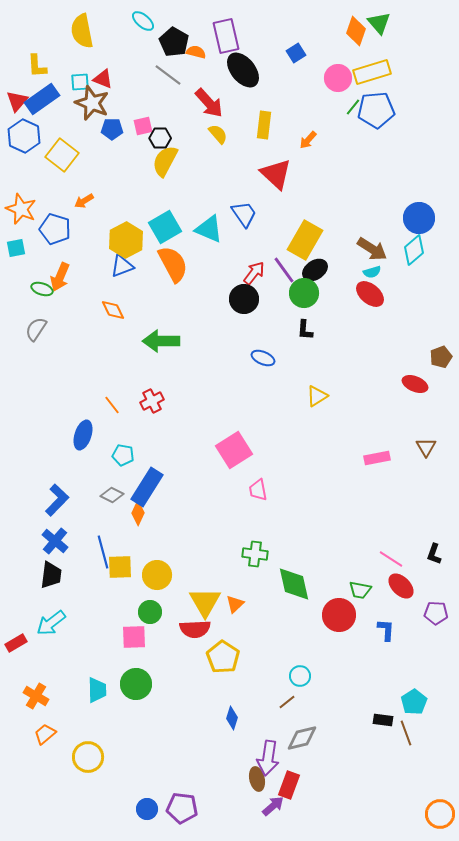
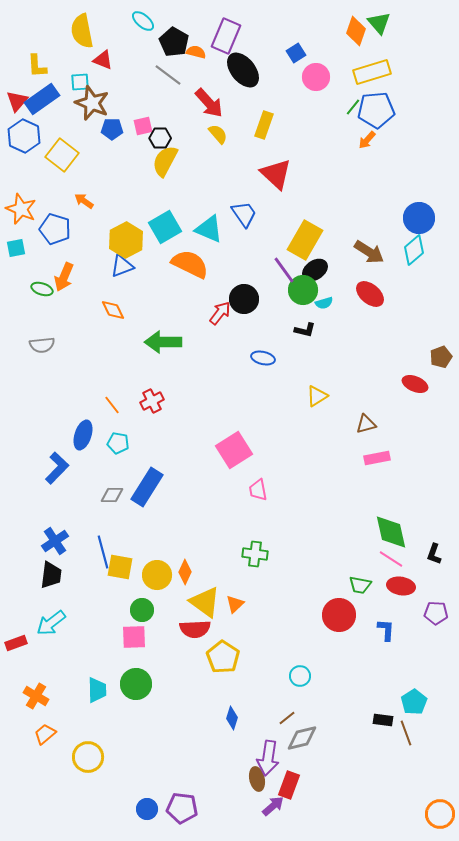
purple rectangle at (226, 36): rotated 36 degrees clockwise
pink circle at (338, 78): moved 22 px left, 1 px up
red triangle at (103, 79): moved 19 px up
yellow rectangle at (264, 125): rotated 12 degrees clockwise
orange arrow at (308, 140): moved 59 px right
orange arrow at (84, 201): rotated 66 degrees clockwise
brown arrow at (372, 249): moved 3 px left, 3 px down
orange semicircle at (173, 264): moved 17 px right; rotated 36 degrees counterclockwise
cyan semicircle at (372, 272): moved 48 px left, 31 px down
red arrow at (254, 273): moved 34 px left, 40 px down
orange arrow at (60, 277): moved 4 px right
green circle at (304, 293): moved 1 px left, 3 px up
gray semicircle at (36, 329): moved 6 px right, 16 px down; rotated 130 degrees counterclockwise
black L-shape at (305, 330): rotated 80 degrees counterclockwise
green arrow at (161, 341): moved 2 px right, 1 px down
blue ellipse at (263, 358): rotated 10 degrees counterclockwise
brown triangle at (426, 447): moved 60 px left, 23 px up; rotated 45 degrees clockwise
cyan pentagon at (123, 455): moved 5 px left, 12 px up
gray diamond at (112, 495): rotated 25 degrees counterclockwise
blue L-shape at (57, 500): moved 32 px up
orange diamond at (138, 513): moved 47 px right, 59 px down
blue cross at (55, 541): rotated 16 degrees clockwise
yellow square at (120, 567): rotated 12 degrees clockwise
green diamond at (294, 584): moved 97 px right, 52 px up
red ellipse at (401, 586): rotated 36 degrees counterclockwise
green trapezoid at (360, 590): moved 5 px up
yellow triangle at (205, 602): rotated 24 degrees counterclockwise
green circle at (150, 612): moved 8 px left, 2 px up
red rectangle at (16, 643): rotated 10 degrees clockwise
brown line at (287, 702): moved 16 px down
